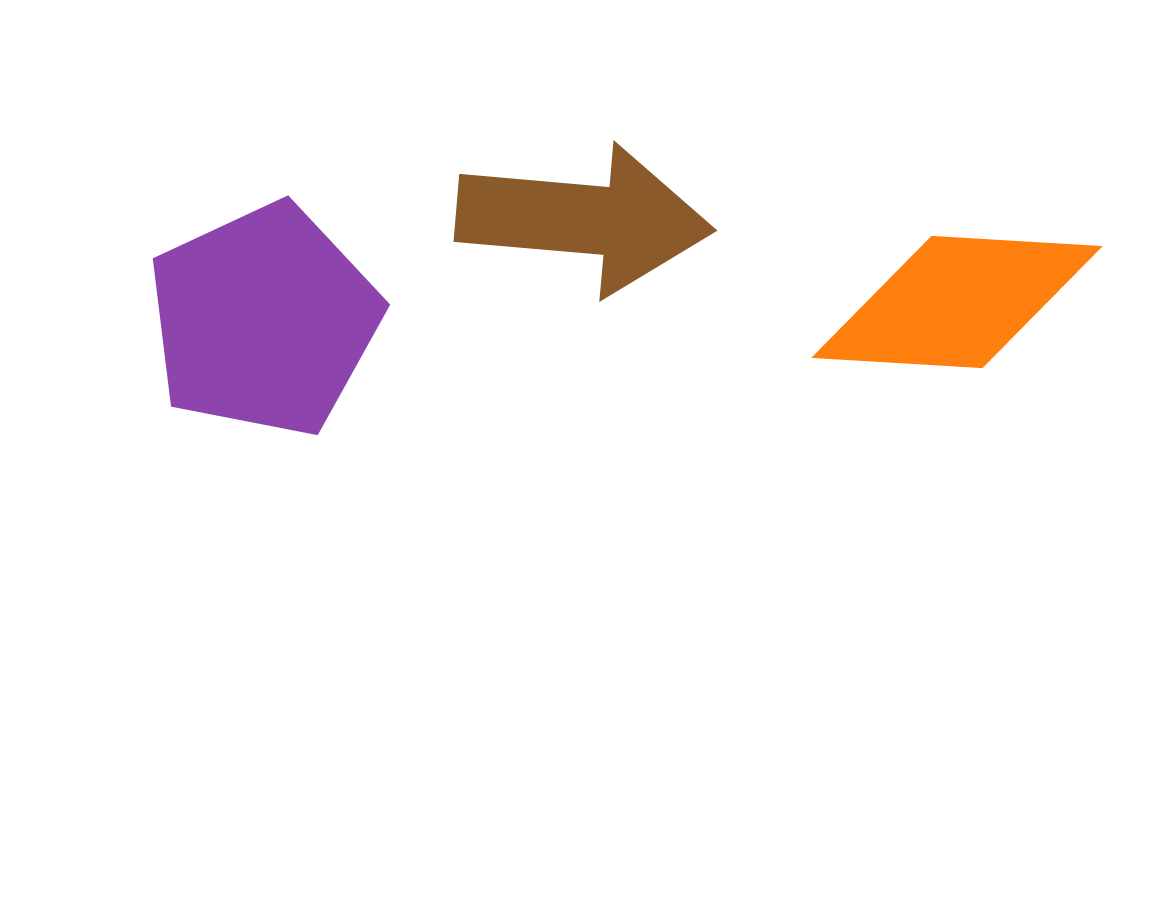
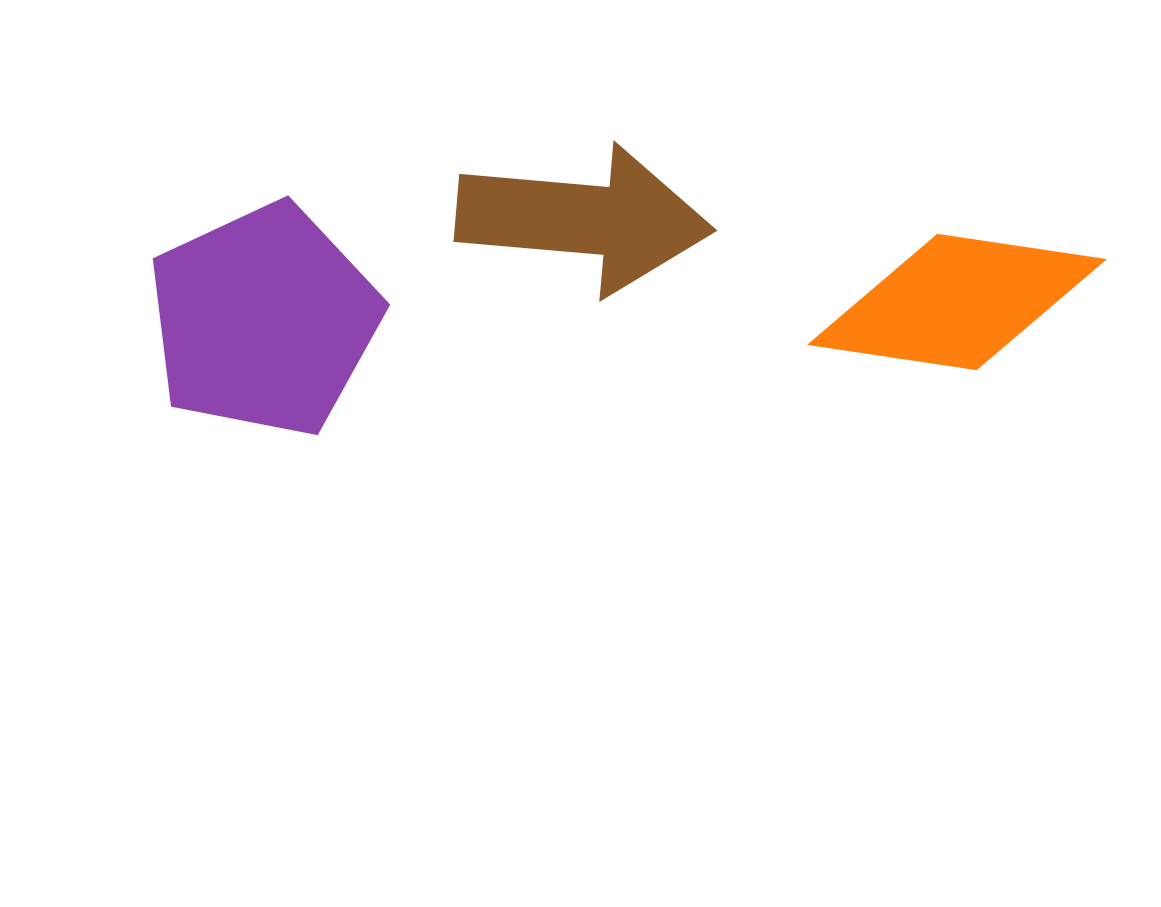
orange diamond: rotated 5 degrees clockwise
